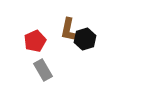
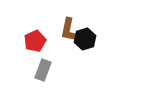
gray rectangle: rotated 50 degrees clockwise
